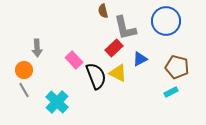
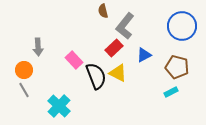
blue circle: moved 16 px right, 5 px down
gray L-shape: moved 2 px up; rotated 52 degrees clockwise
gray arrow: moved 1 px right, 1 px up
blue triangle: moved 4 px right, 4 px up
cyan cross: moved 2 px right, 4 px down
